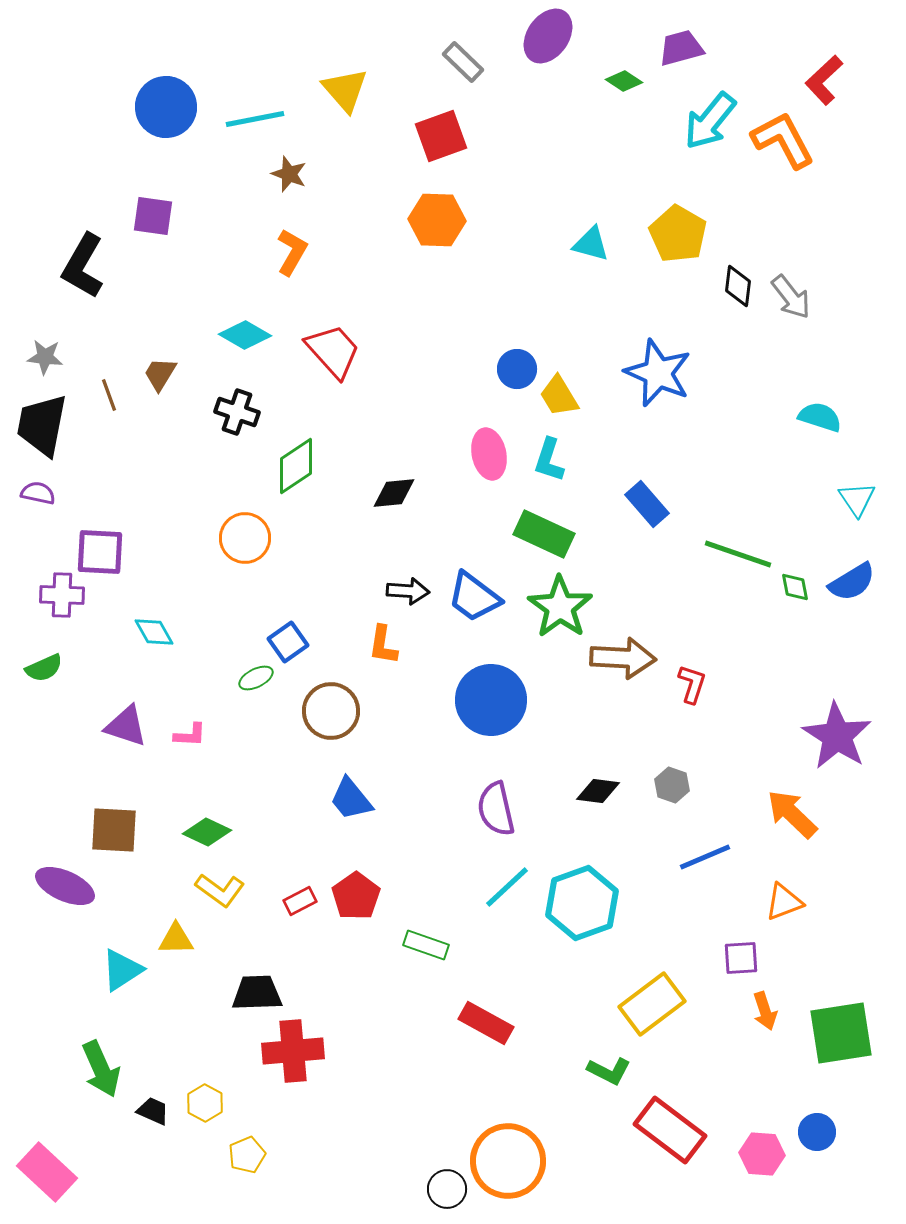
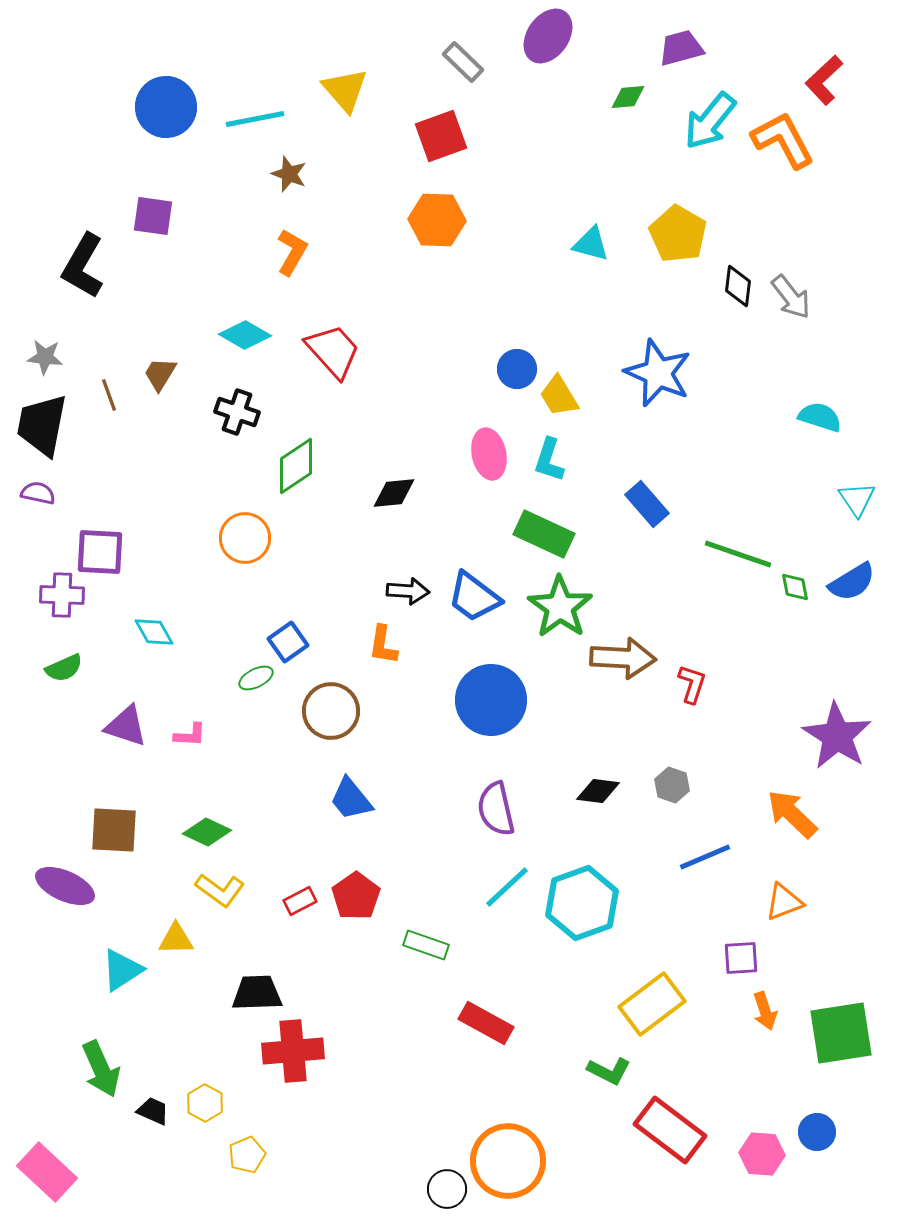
green diamond at (624, 81): moved 4 px right, 16 px down; rotated 39 degrees counterclockwise
green semicircle at (44, 668): moved 20 px right
